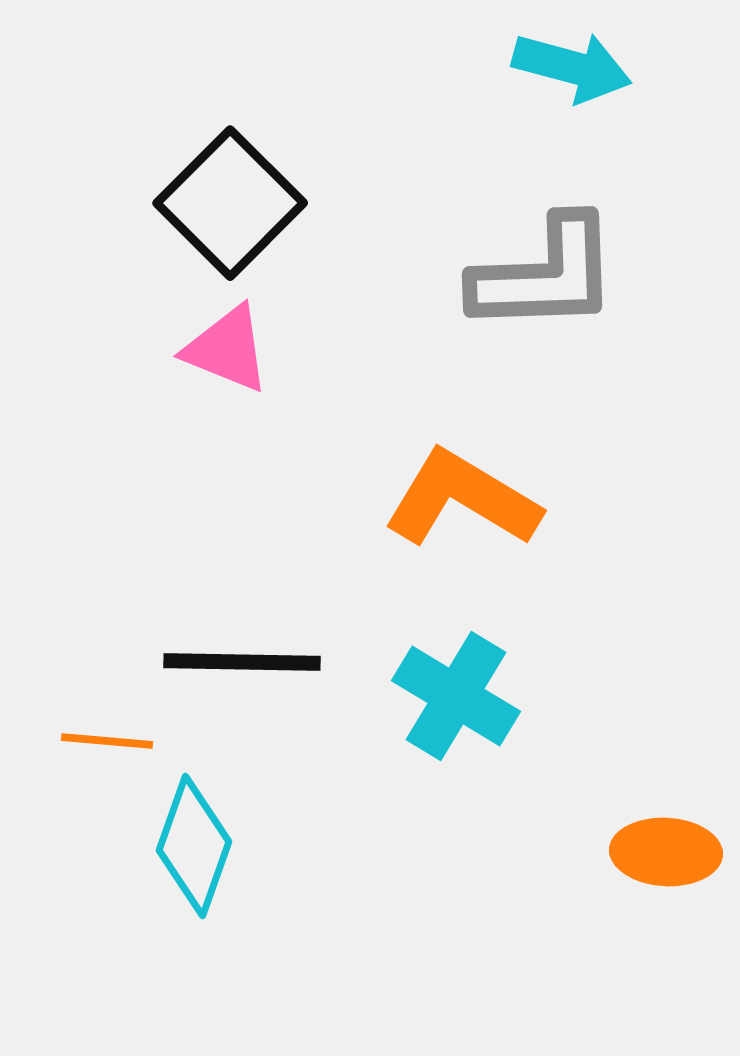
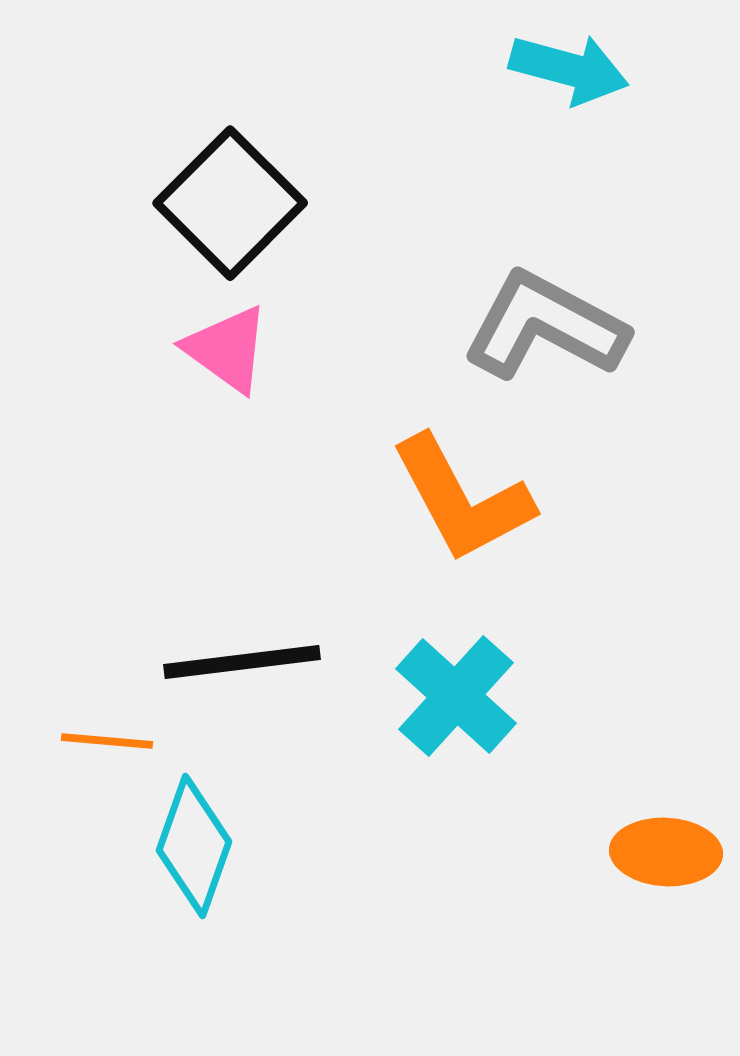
cyan arrow: moved 3 px left, 2 px down
gray L-shape: moved 51 px down; rotated 150 degrees counterclockwise
pink triangle: rotated 14 degrees clockwise
orange L-shape: rotated 149 degrees counterclockwise
black line: rotated 8 degrees counterclockwise
cyan cross: rotated 11 degrees clockwise
